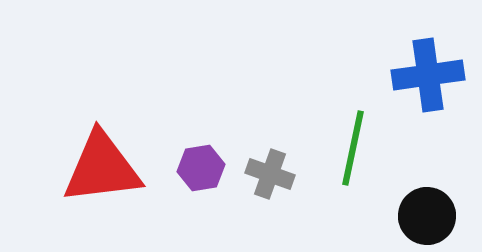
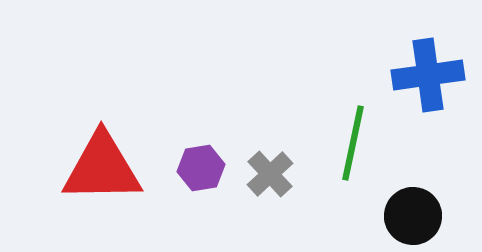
green line: moved 5 px up
red triangle: rotated 6 degrees clockwise
gray cross: rotated 27 degrees clockwise
black circle: moved 14 px left
